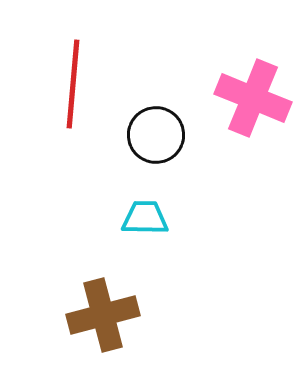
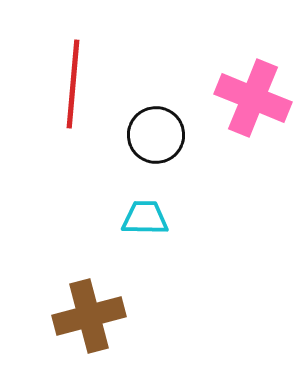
brown cross: moved 14 px left, 1 px down
